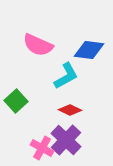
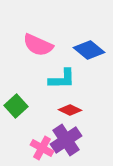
blue diamond: rotated 32 degrees clockwise
cyan L-shape: moved 4 px left, 3 px down; rotated 28 degrees clockwise
green square: moved 5 px down
purple cross: rotated 12 degrees clockwise
